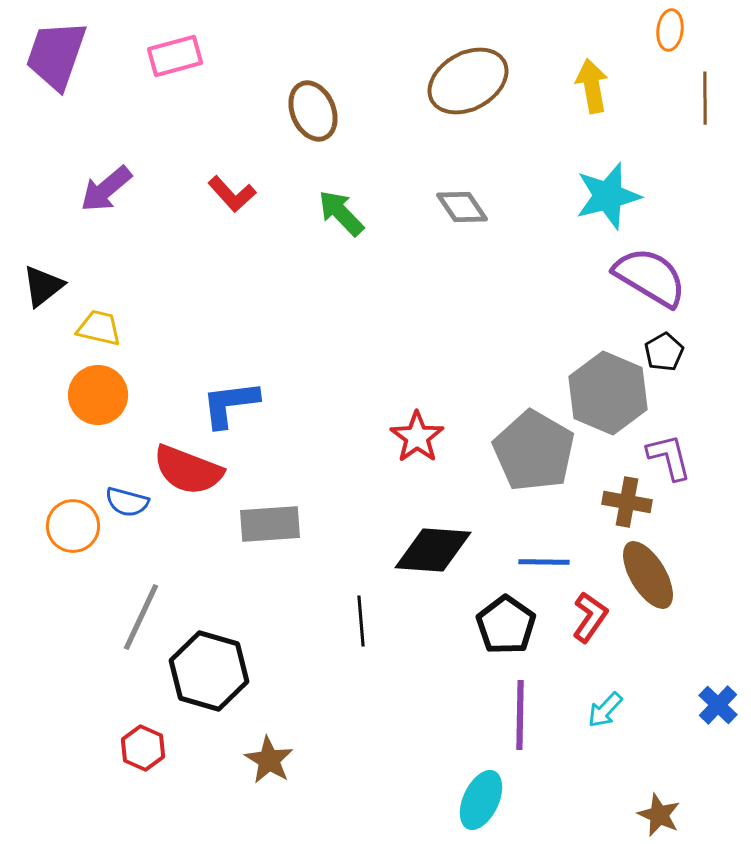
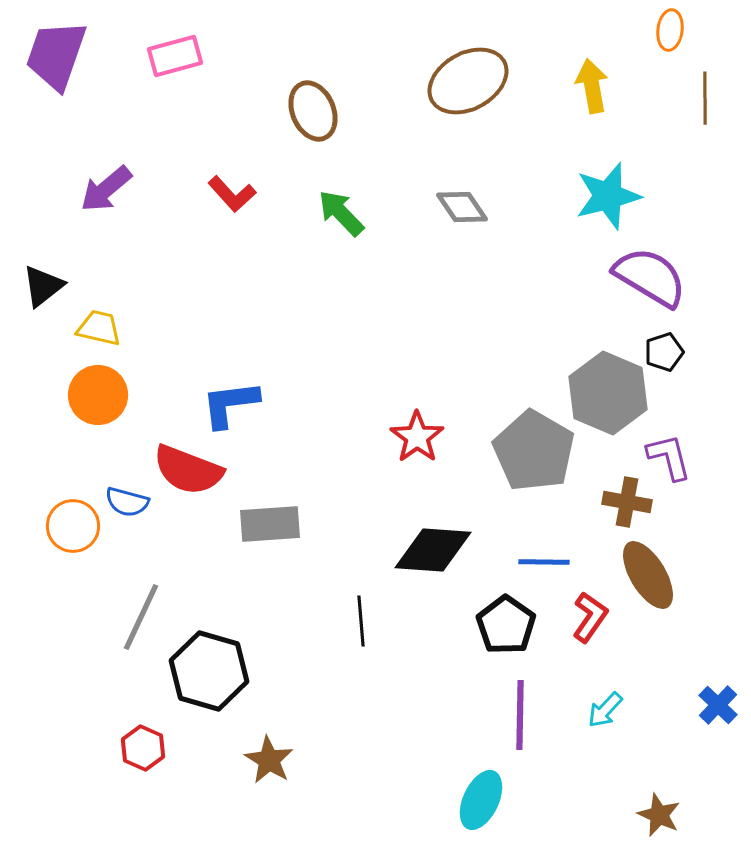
black pentagon at (664, 352): rotated 12 degrees clockwise
